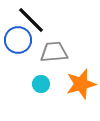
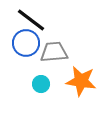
black line: rotated 8 degrees counterclockwise
blue circle: moved 8 px right, 3 px down
orange star: moved 3 px up; rotated 24 degrees clockwise
